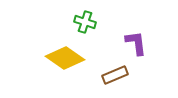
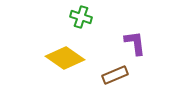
green cross: moved 4 px left, 5 px up
purple L-shape: moved 1 px left
